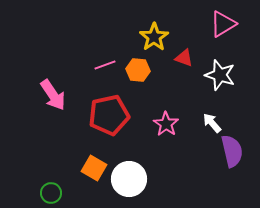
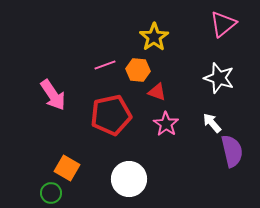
pink triangle: rotated 8 degrees counterclockwise
red triangle: moved 27 px left, 34 px down
white star: moved 1 px left, 3 px down
red pentagon: moved 2 px right
orange square: moved 27 px left
